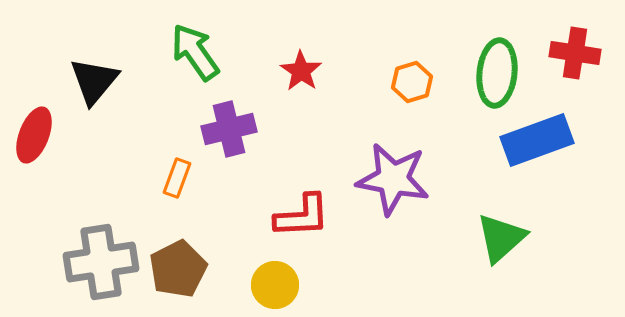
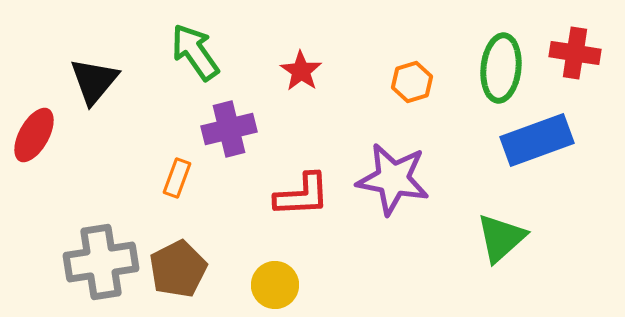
green ellipse: moved 4 px right, 5 px up
red ellipse: rotated 8 degrees clockwise
red L-shape: moved 21 px up
